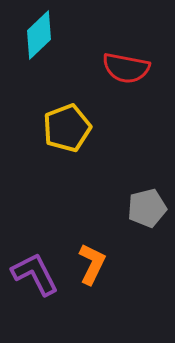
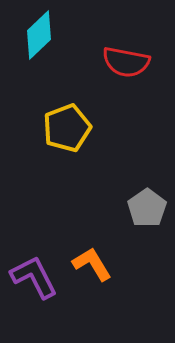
red semicircle: moved 6 px up
gray pentagon: rotated 21 degrees counterclockwise
orange L-shape: rotated 57 degrees counterclockwise
purple L-shape: moved 1 px left, 3 px down
